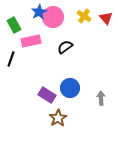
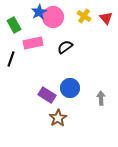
pink rectangle: moved 2 px right, 2 px down
